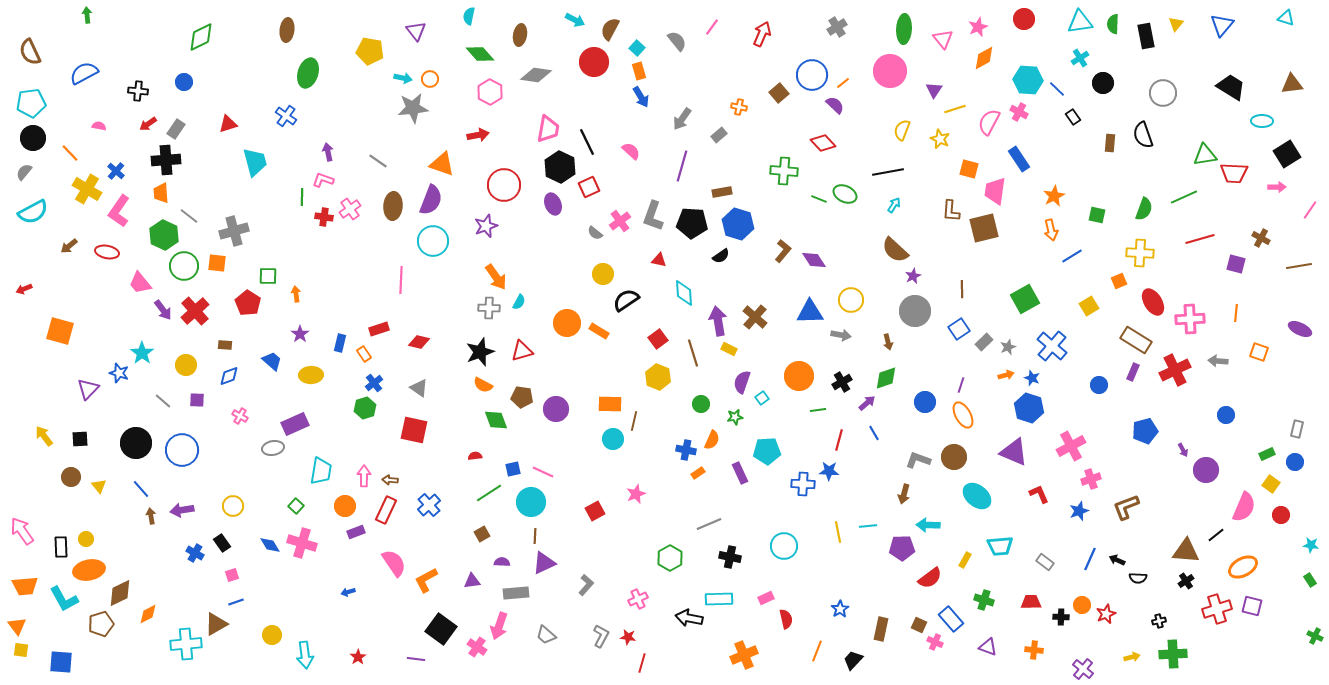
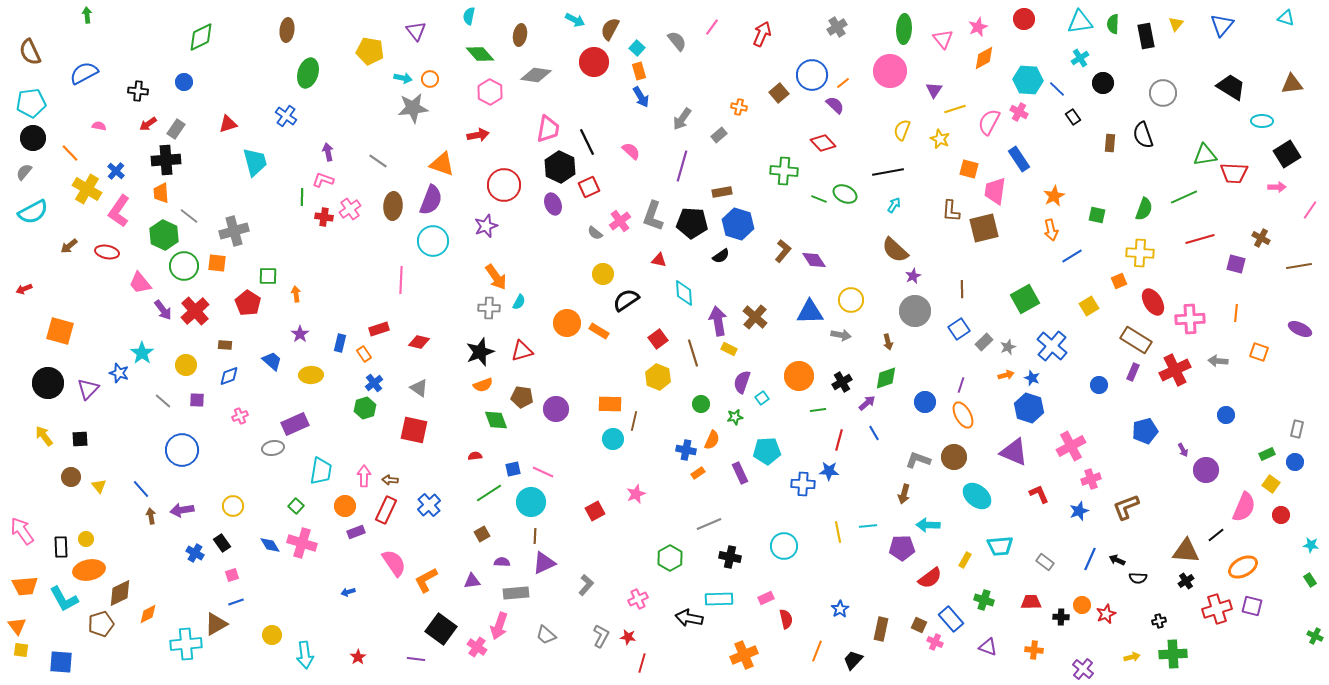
orange semicircle at (483, 385): rotated 48 degrees counterclockwise
pink cross at (240, 416): rotated 35 degrees clockwise
black circle at (136, 443): moved 88 px left, 60 px up
